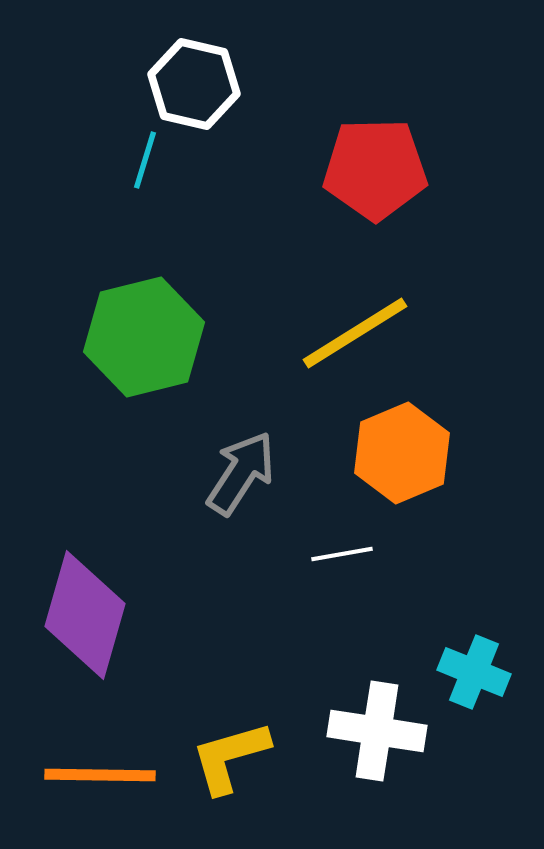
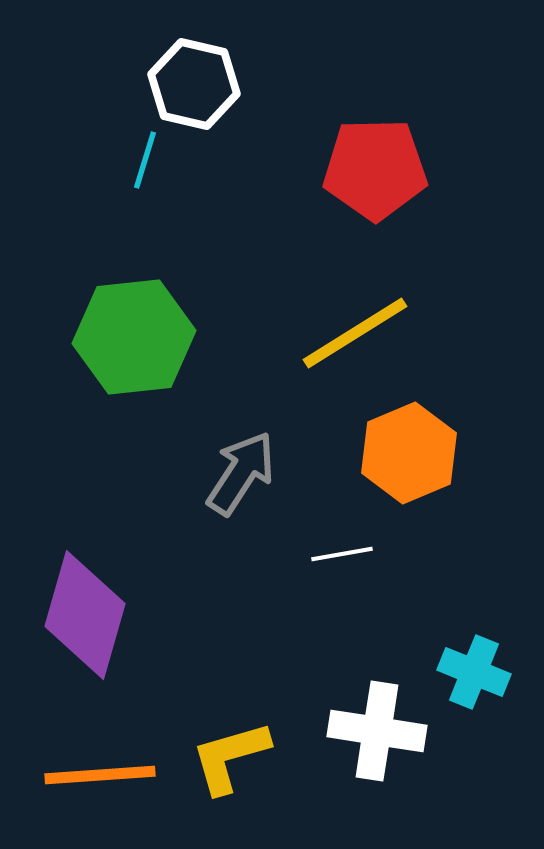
green hexagon: moved 10 px left; rotated 8 degrees clockwise
orange hexagon: moved 7 px right
orange line: rotated 5 degrees counterclockwise
